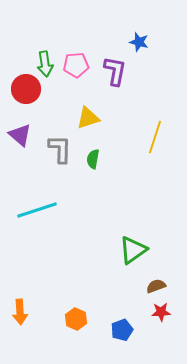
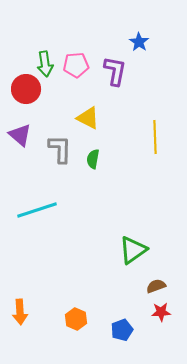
blue star: rotated 18 degrees clockwise
yellow triangle: rotated 45 degrees clockwise
yellow line: rotated 20 degrees counterclockwise
